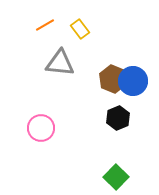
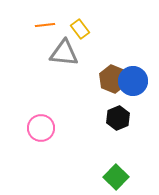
orange line: rotated 24 degrees clockwise
gray triangle: moved 4 px right, 10 px up
